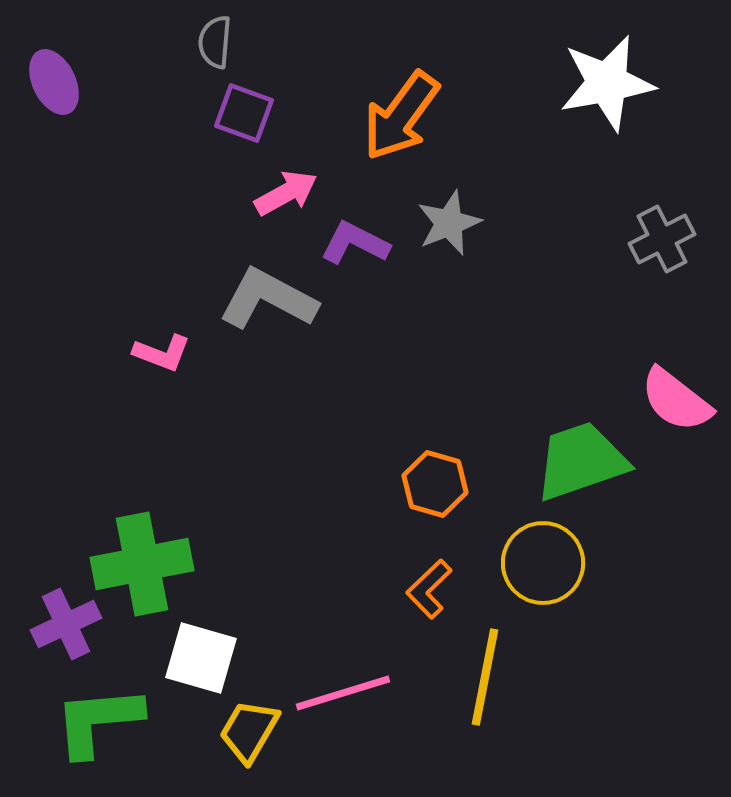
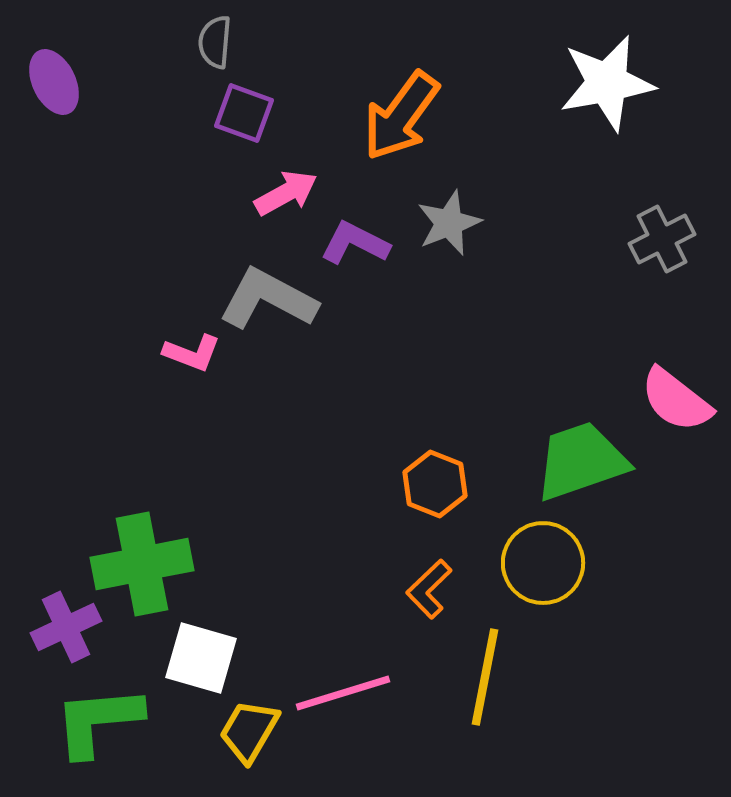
pink L-shape: moved 30 px right
orange hexagon: rotated 6 degrees clockwise
purple cross: moved 3 px down
